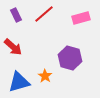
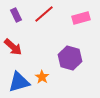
orange star: moved 3 px left, 1 px down
